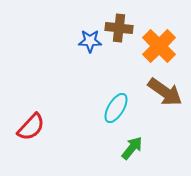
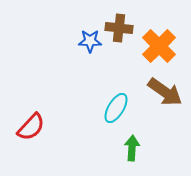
green arrow: rotated 35 degrees counterclockwise
